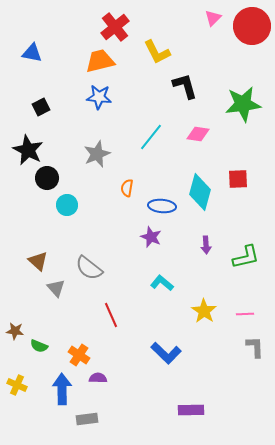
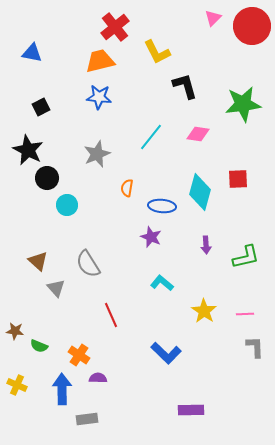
gray semicircle: moved 1 px left, 4 px up; rotated 20 degrees clockwise
